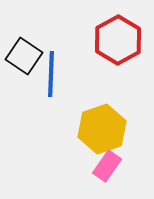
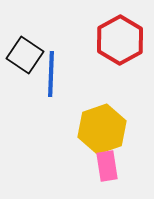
red hexagon: moved 2 px right
black square: moved 1 px right, 1 px up
pink rectangle: rotated 44 degrees counterclockwise
